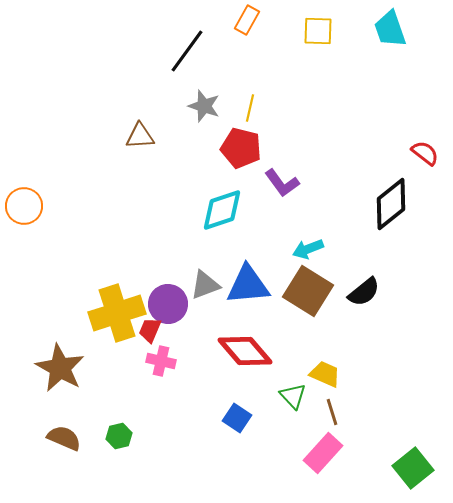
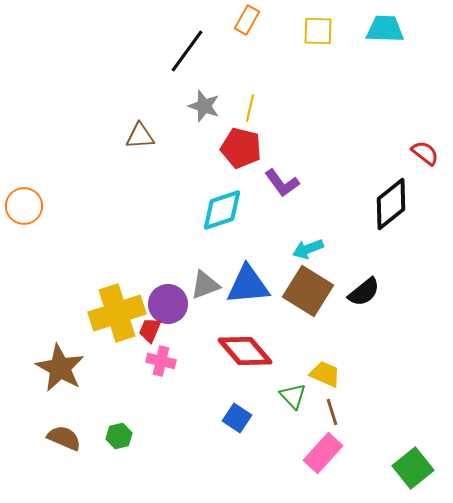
cyan trapezoid: moved 5 px left; rotated 111 degrees clockwise
